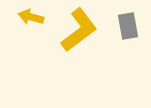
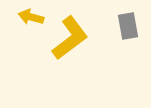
yellow L-shape: moved 9 px left, 8 px down
